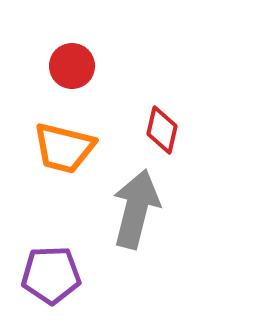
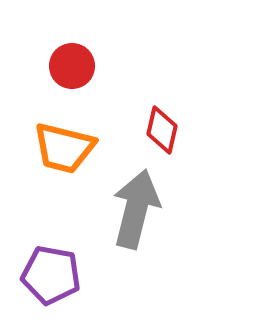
purple pentagon: rotated 12 degrees clockwise
